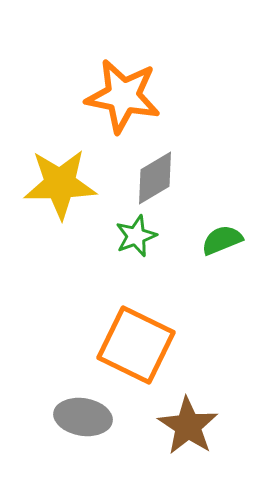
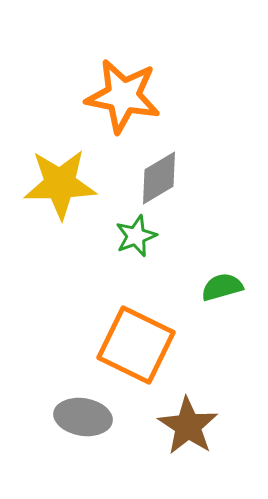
gray diamond: moved 4 px right
green semicircle: moved 47 px down; rotated 6 degrees clockwise
